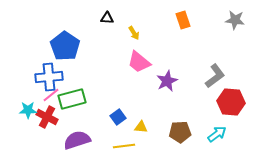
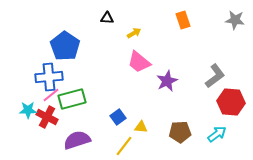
yellow arrow: rotated 88 degrees counterclockwise
yellow line: rotated 45 degrees counterclockwise
